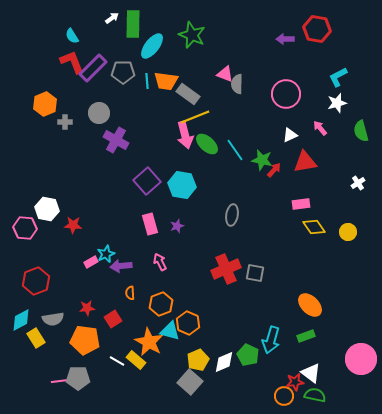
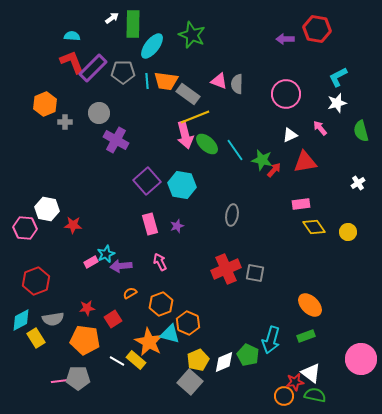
cyan semicircle at (72, 36): rotated 126 degrees clockwise
pink triangle at (225, 74): moved 6 px left, 7 px down
orange semicircle at (130, 293): rotated 64 degrees clockwise
cyan triangle at (170, 331): moved 3 px down
